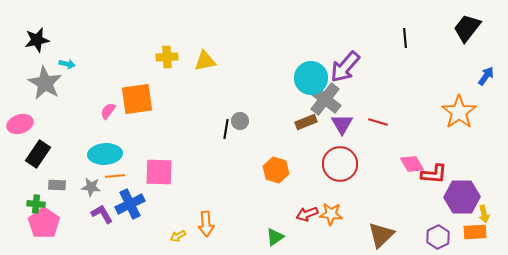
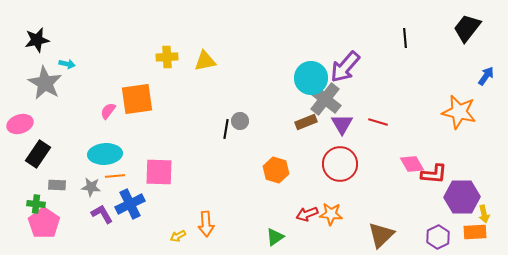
orange star at (459, 112): rotated 24 degrees counterclockwise
